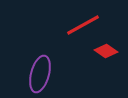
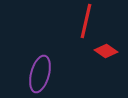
red line: moved 3 px right, 4 px up; rotated 48 degrees counterclockwise
